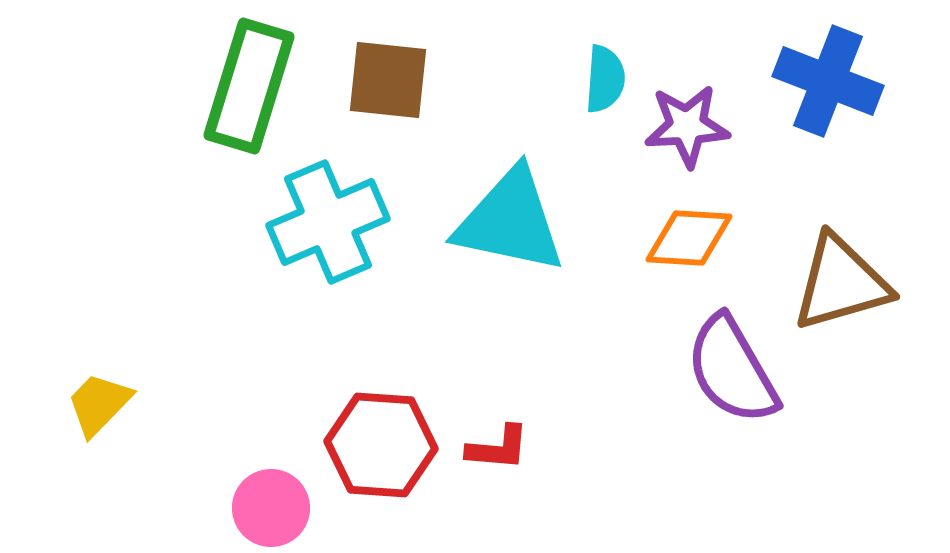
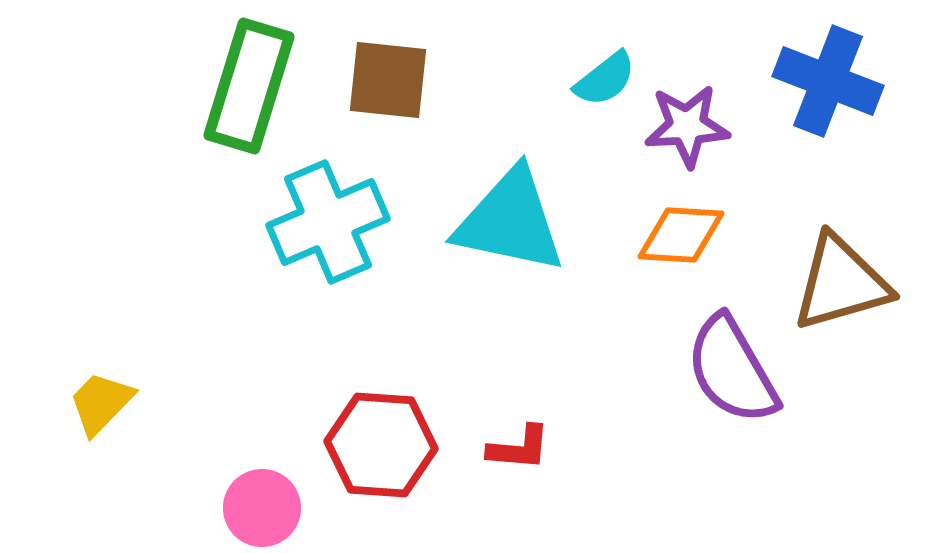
cyan semicircle: rotated 48 degrees clockwise
orange diamond: moved 8 px left, 3 px up
yellow trapezoid: moved 2 px right, 1 px up
red L-shape: moved 21 px right
pink circle: moved 9 px left
